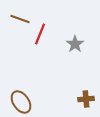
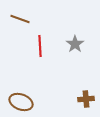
red line: moved 12 px down; rotated 25 degrees counterclockwise
brown ellipse: rotated 35 degrees counterclockwise
